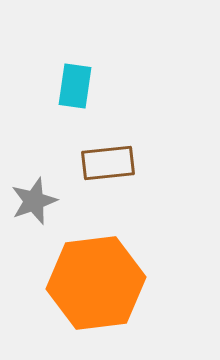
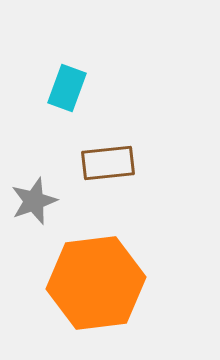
cyan rectangle: moved 8 px left, 2 px down; rotated 12 degrees clockwise
